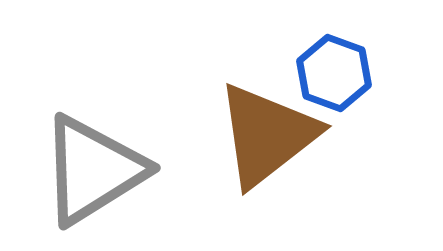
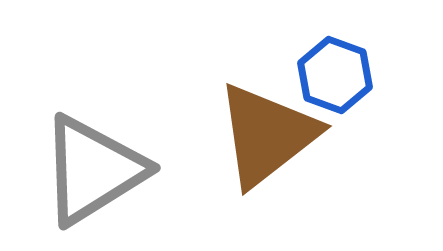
blue hexagon: moved 1 px right, 2 px down
